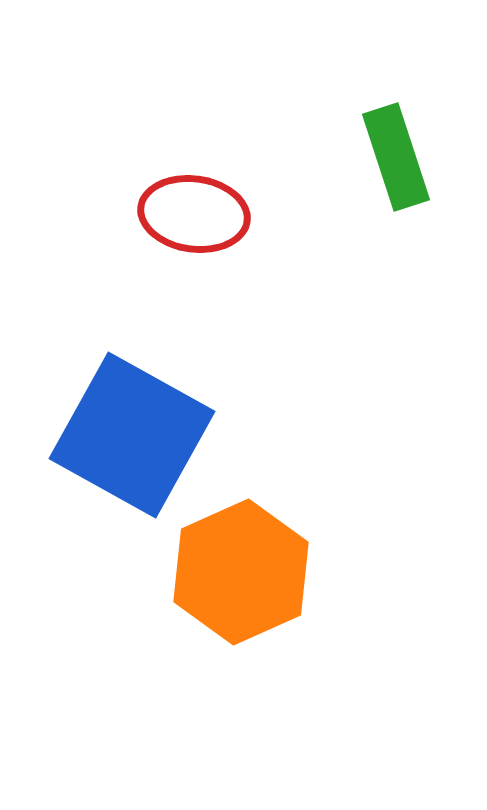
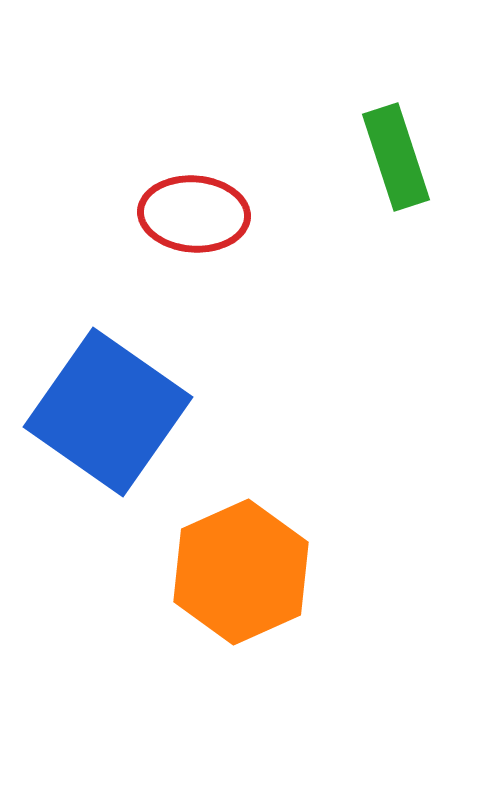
red ellipse: rotated 4 degrees counterclockwise
blue square: moved 24 px left, 23 px up; rotated 6 degrees clockwise
